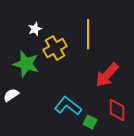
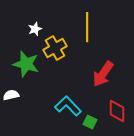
yellow line: moved 1 px left, 7 px up
red arrow: moved 4 px left, 1 px up; rotated 8 degrees counterclockwise
white semicircle: rotated 21 degrees clockwise
cyan L-shape: rotated 8 degrees clockwise
red diamond: moved 1 px down
